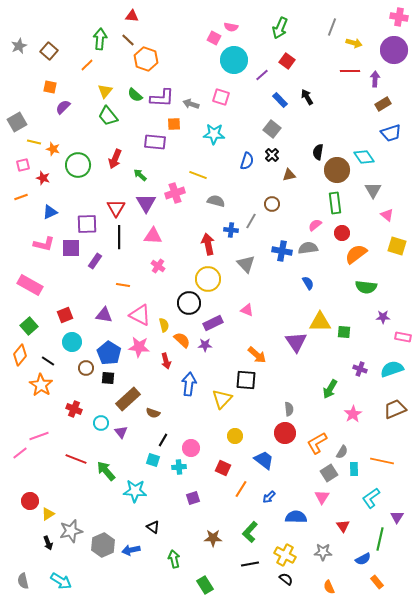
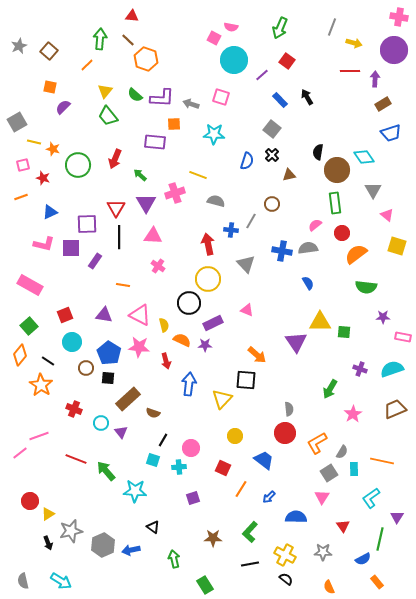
orange semicircle at (182, 340): rotated 18 degrees counterclockwise
